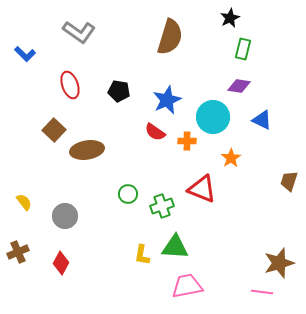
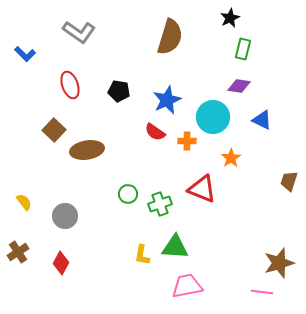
green cross: moved 2 px left, 2 px up
brown cross: rotated 10 degrees counterclockwise
